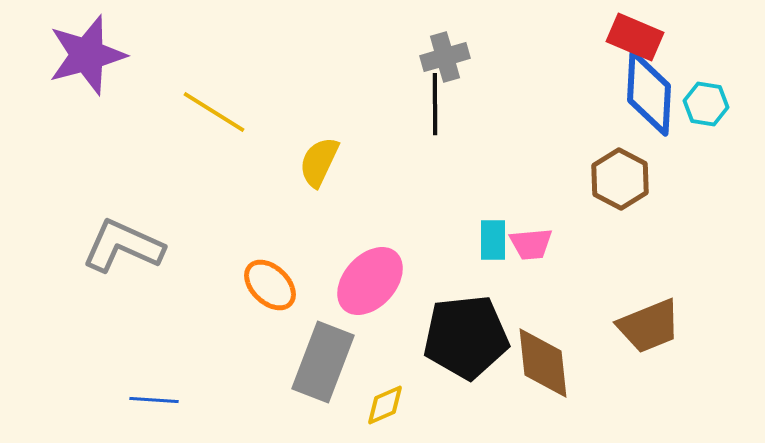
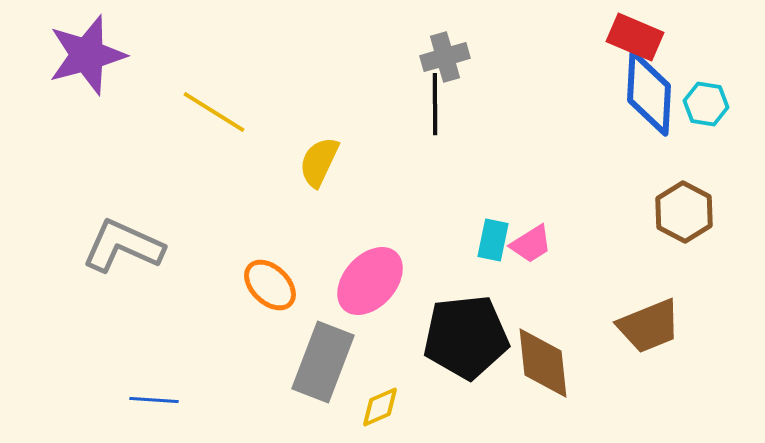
brown hexagon: moved 64 px right, 33 px down
cyan rectangle: rotated 12 degrees clockwise
pink trapezoid: rotated 27 degrees counterclockwise
yellow diamond: moved 5 px left, 2 px down
